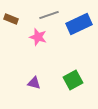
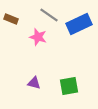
gray line: rotated 54 degrees clockwise
green square: moved 4 px left, 6 px down; rotated 18 degrees clockwise
